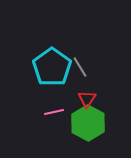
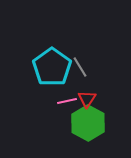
pink line: moved 13 px right, 11 px up
